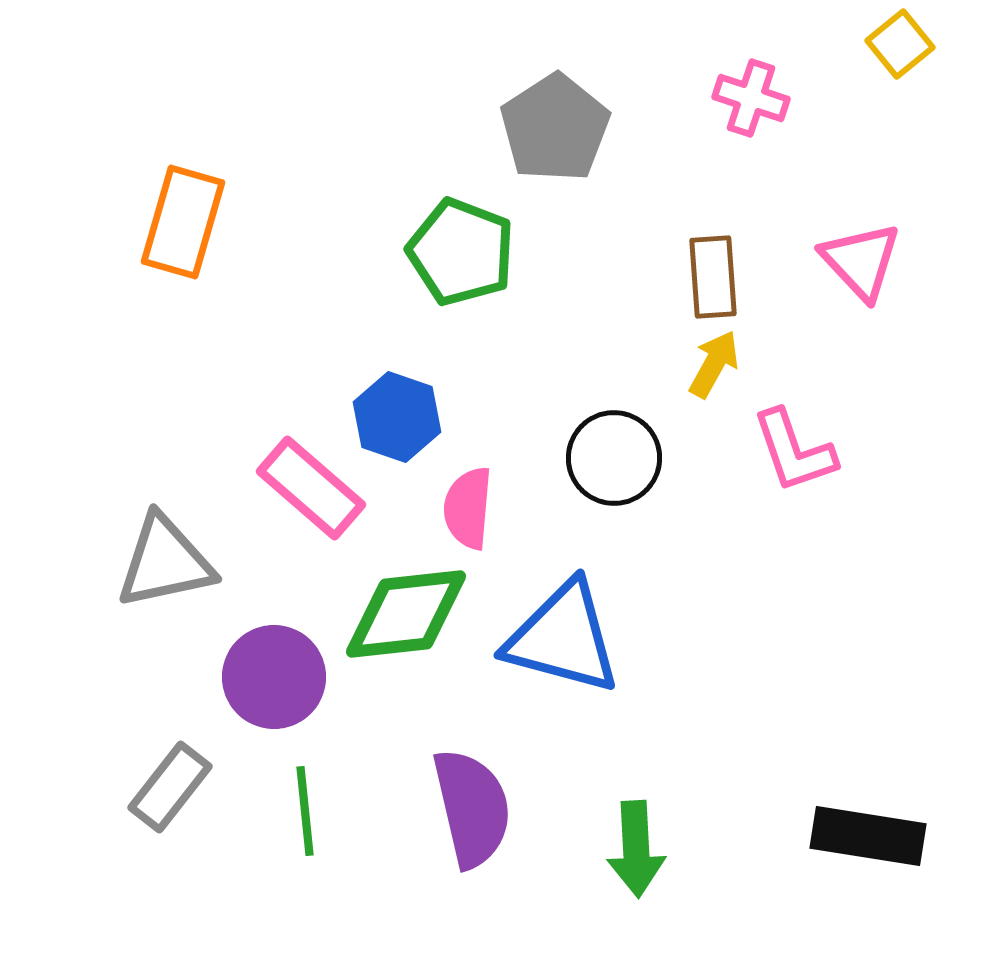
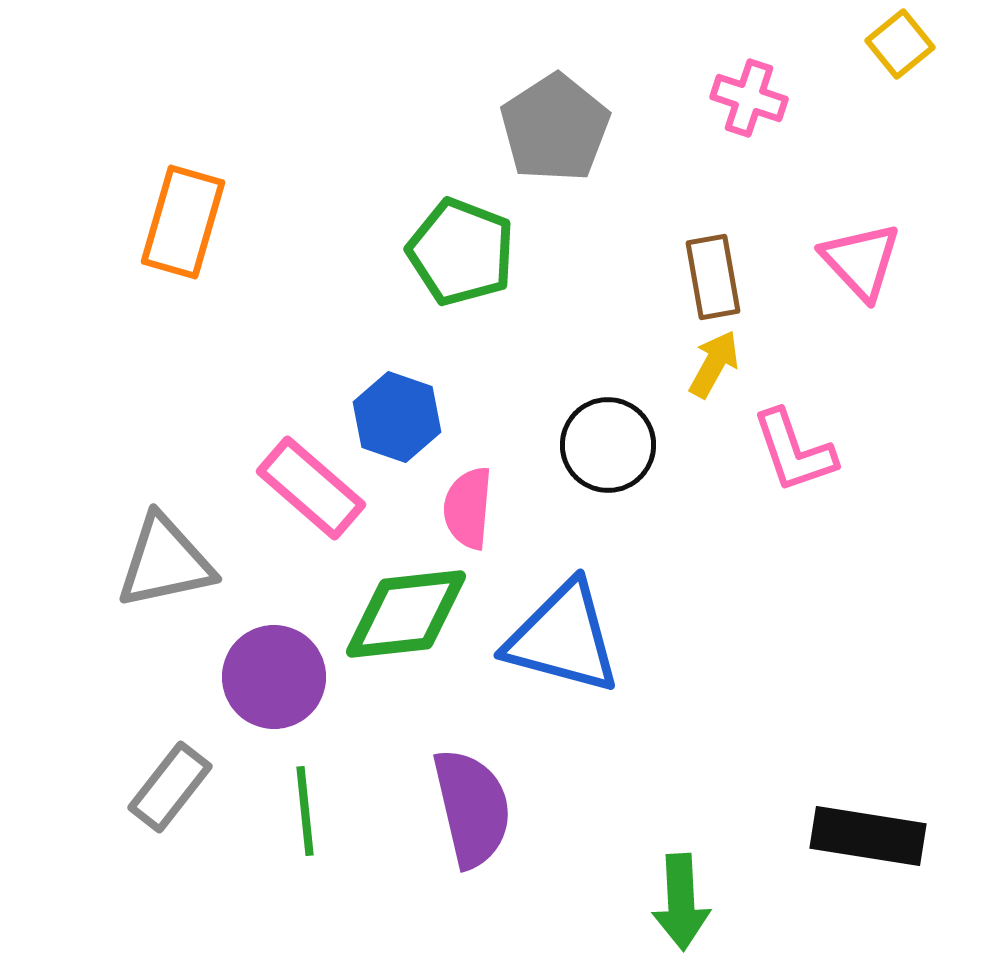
pink cross: moved 2 px left
brown rectangle: rotated 6 degrees counterclockwise
black circle: moved 6 px left, 13 px up
green arrow: moved 45 px right, 53 px down
